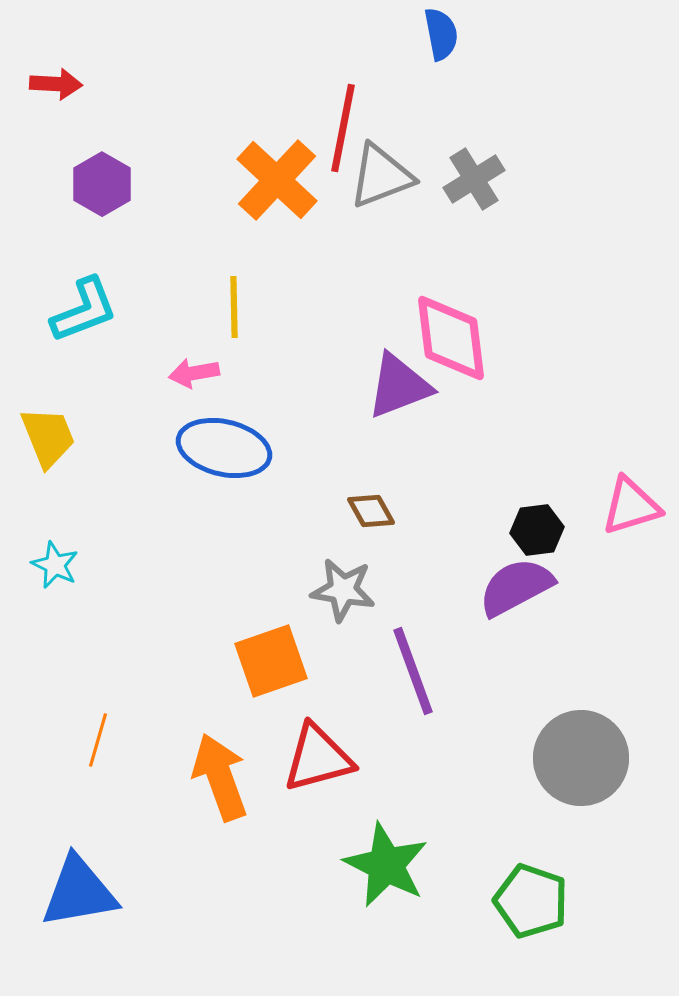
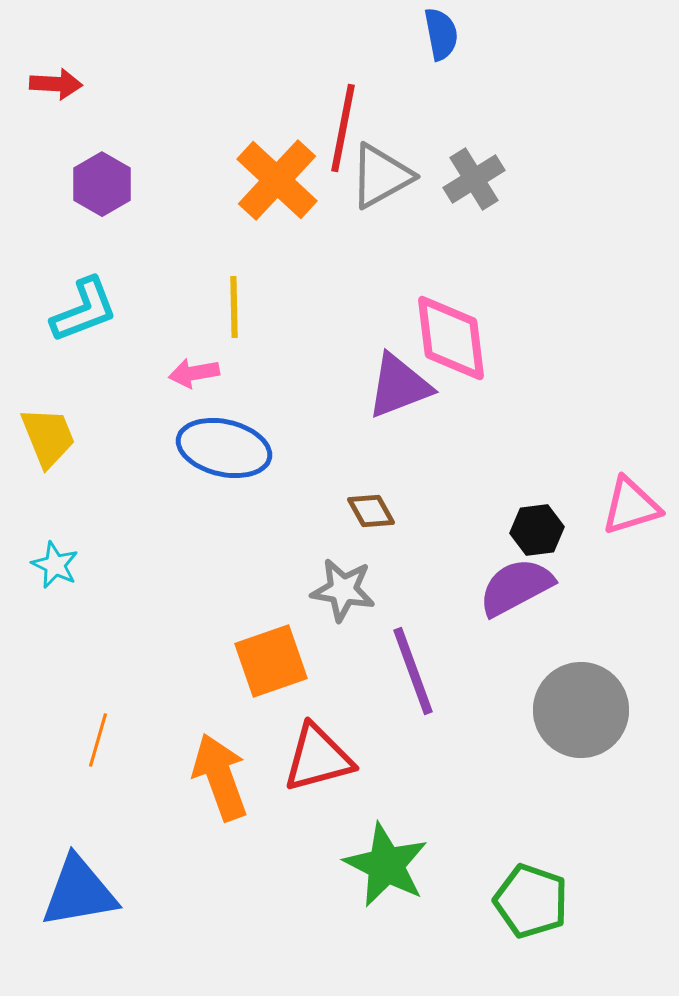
gray triangle: rotated 8 degrees counterclockwise
gray circle: moved 48 px up
